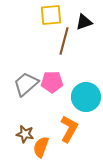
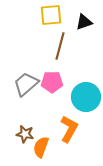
brown line: moved 4 px left, 5 px down
